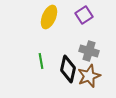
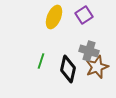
yellow ellipse: moved 5 px right
green line: rotated 28 degrees clockwise
brown star: moved 8 px right, 9 px up
